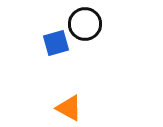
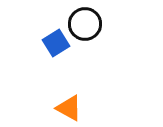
blue square: rotated 16 degrees counterclockwise
